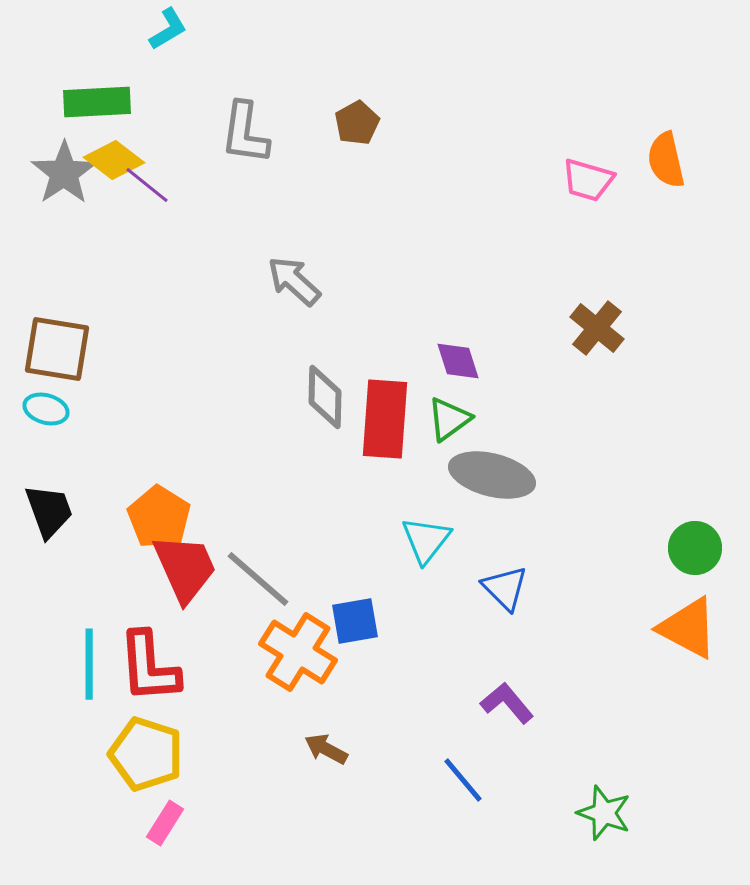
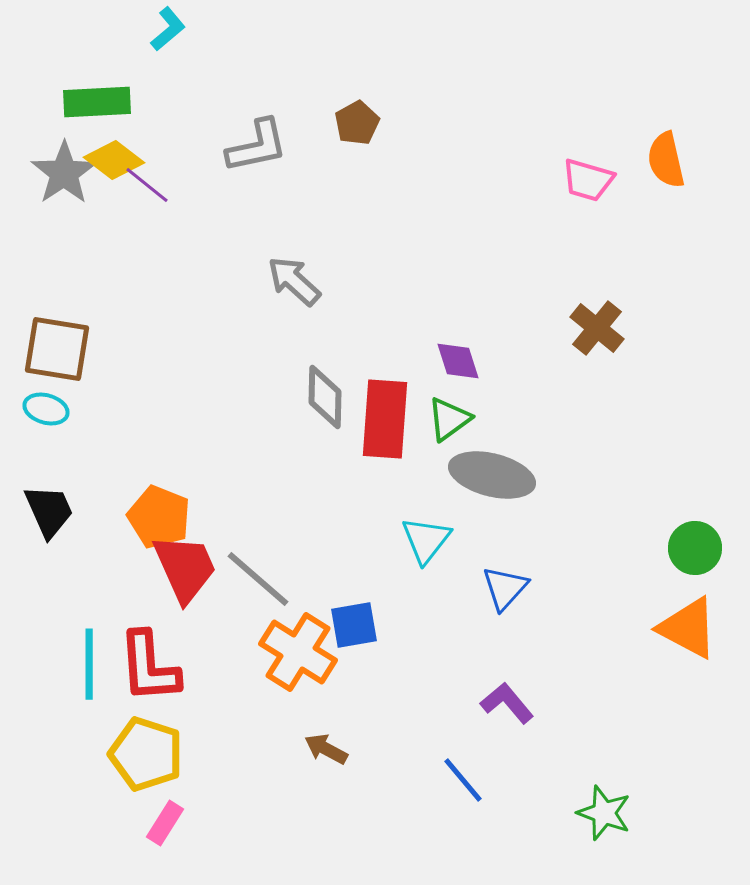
cyan L-shape: rotated 9 degrees counterclockwise
gray L-shape: moved 12 px right, 13 px down; rotated 110 degrees counterclockwise
black trapezoid: rotated 4 degrees counterclockwise
orange pentagon: rotated 10 degrees counterclockwise
blue triangle: rotated 27 degrees clockwise
blue square: moved 1 px left, 4 px down
